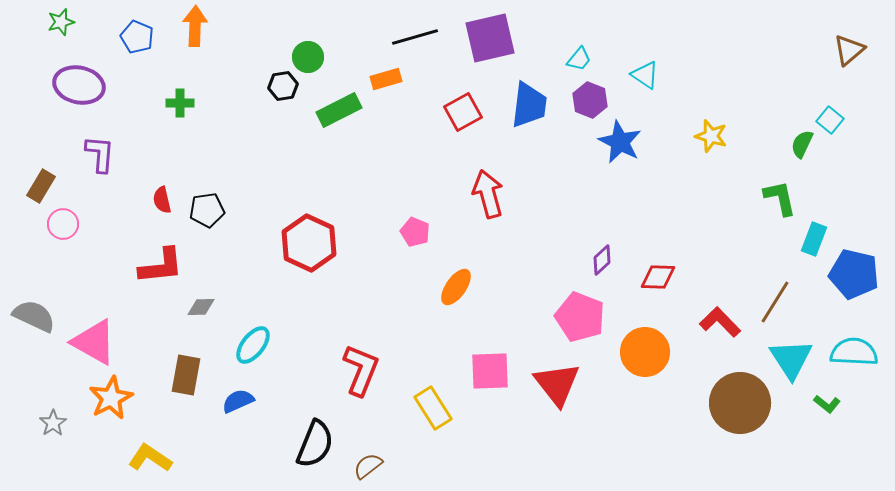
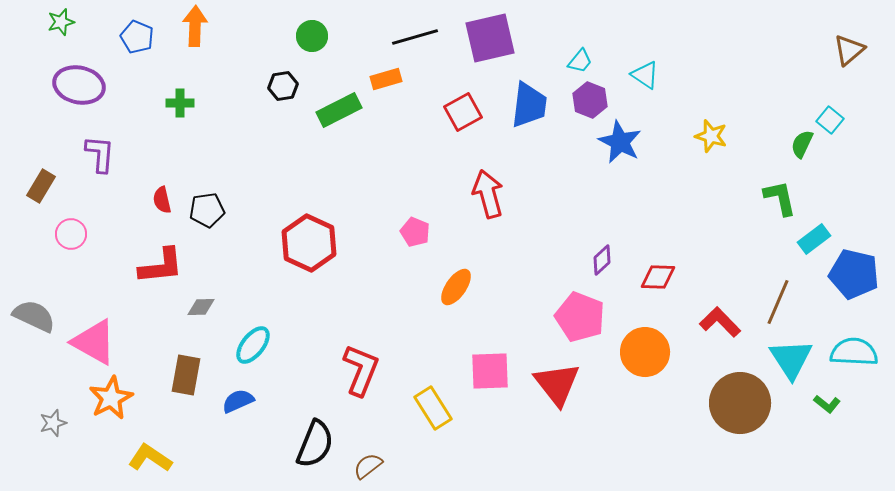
green circle at (308, 57): moved 4 px right, 21 px up
cyan trapezoid at (579, 59): moved 1 px right, 2 px down
pink circle at (63, 224): moved 8 px right, 10 px down
cyan rectangle at (814, 239): rotated 32 degrees clockwise
brown line at (775, 302): moved 3 px right; rotated 9 degrees counterclockwise
gray star at (53, 423): rotated 16 degrees clockwise
